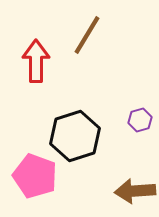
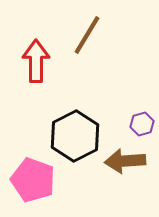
purple hexagon: moved 2 px right, 4 px down
black hexagon: rotated 9 degrees counterclockwise
pink pentagon: moved 2 px left, 4 px down
brown arrow: moved 10 px left, 30 px up
